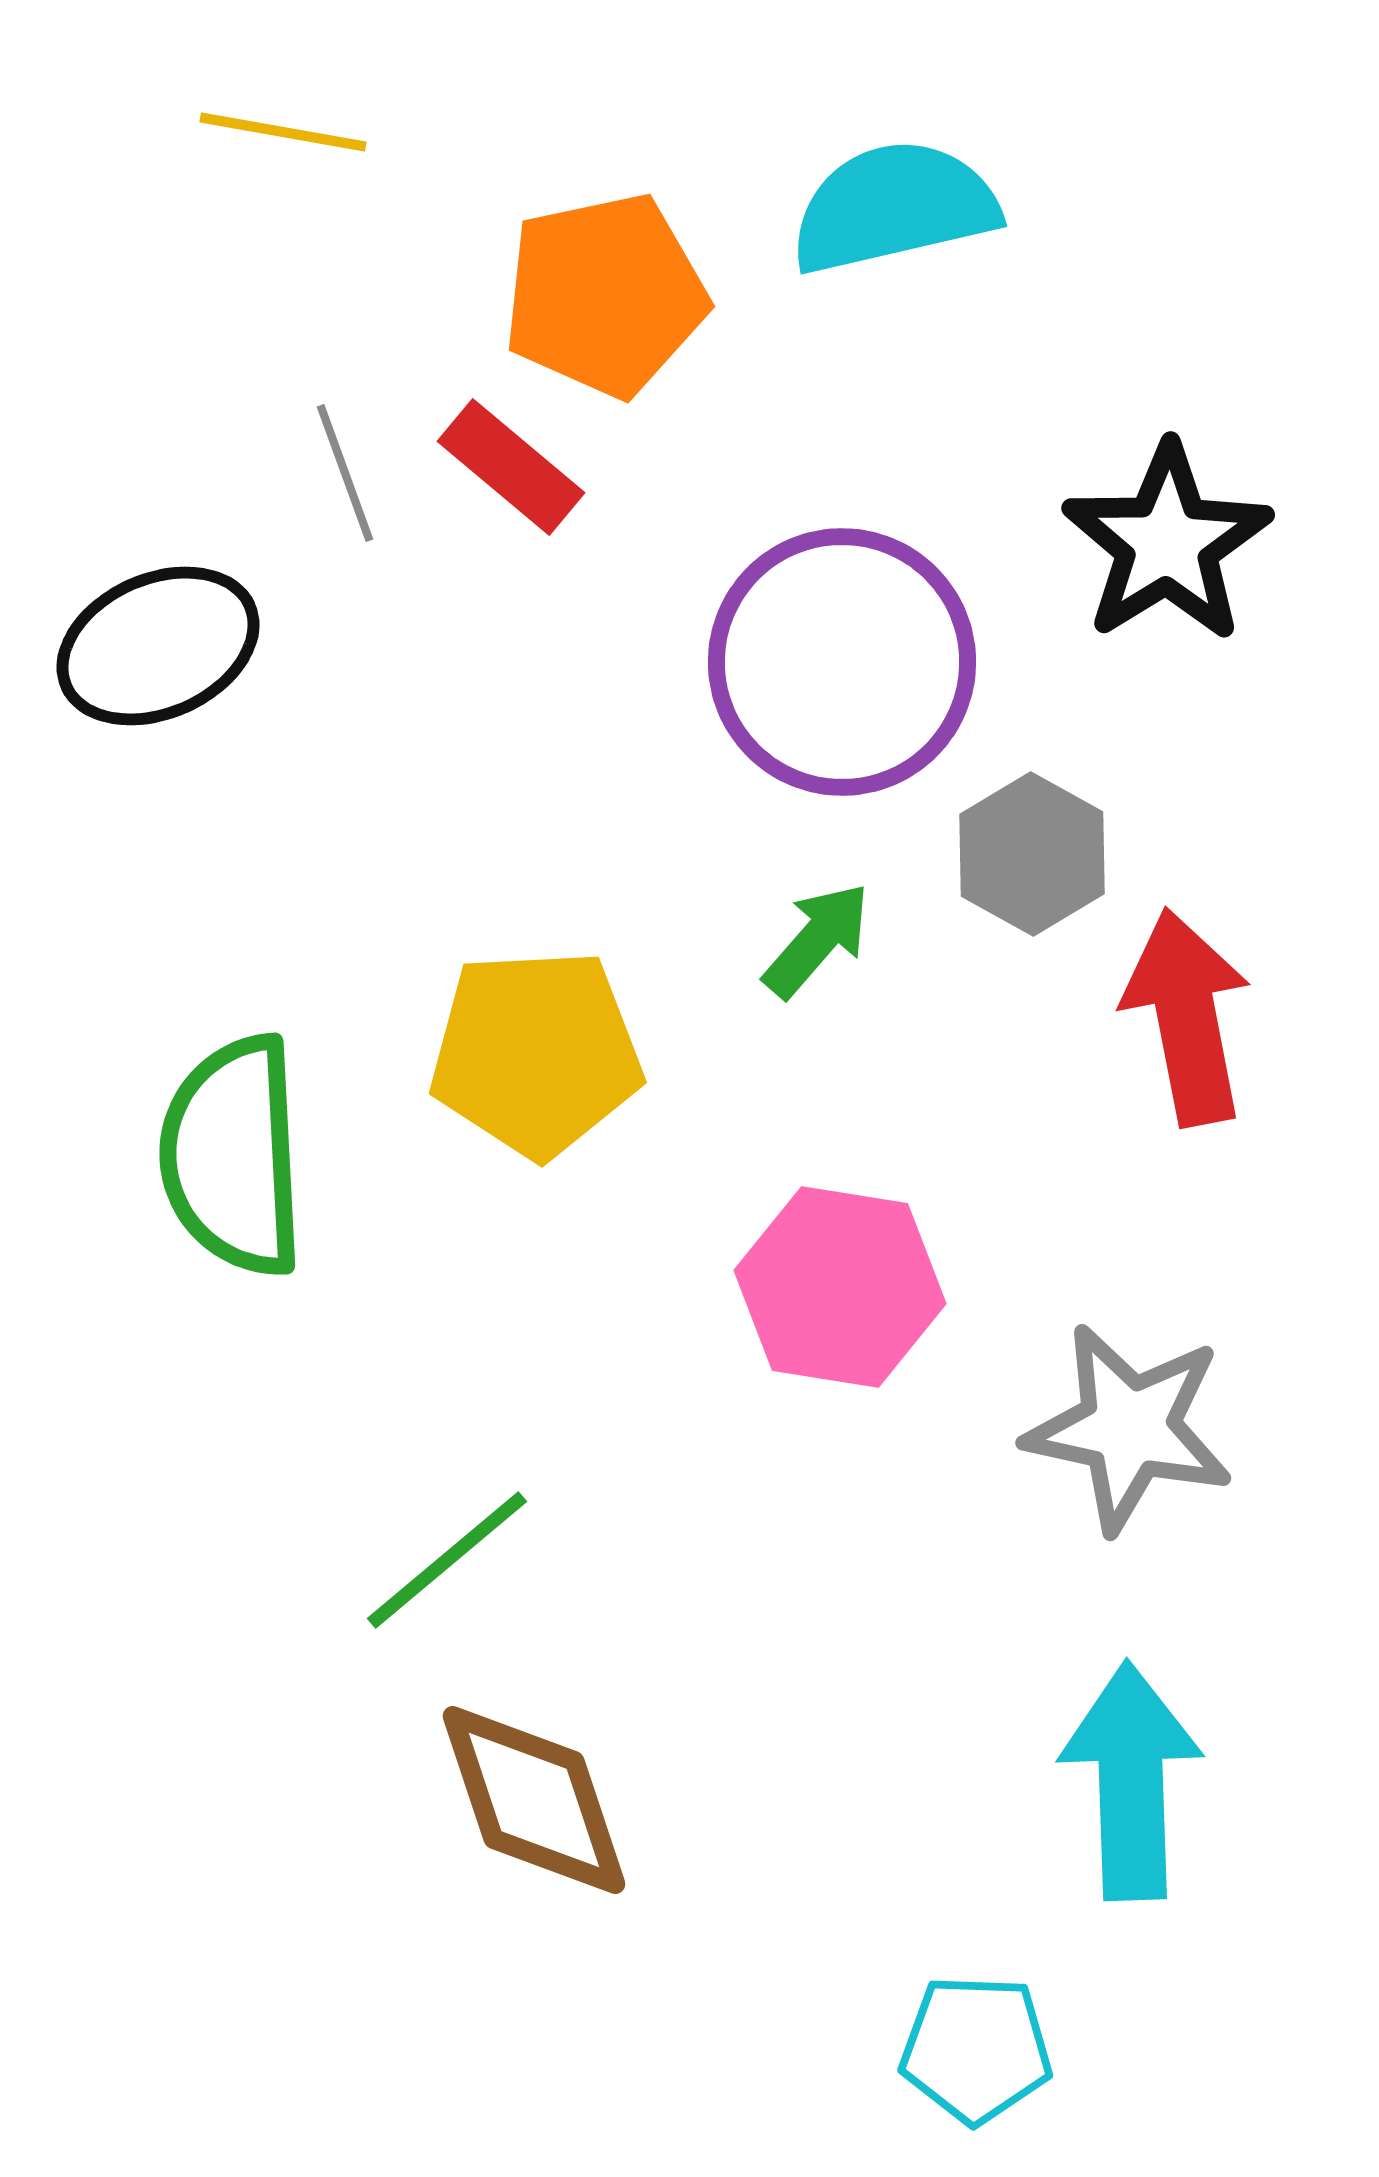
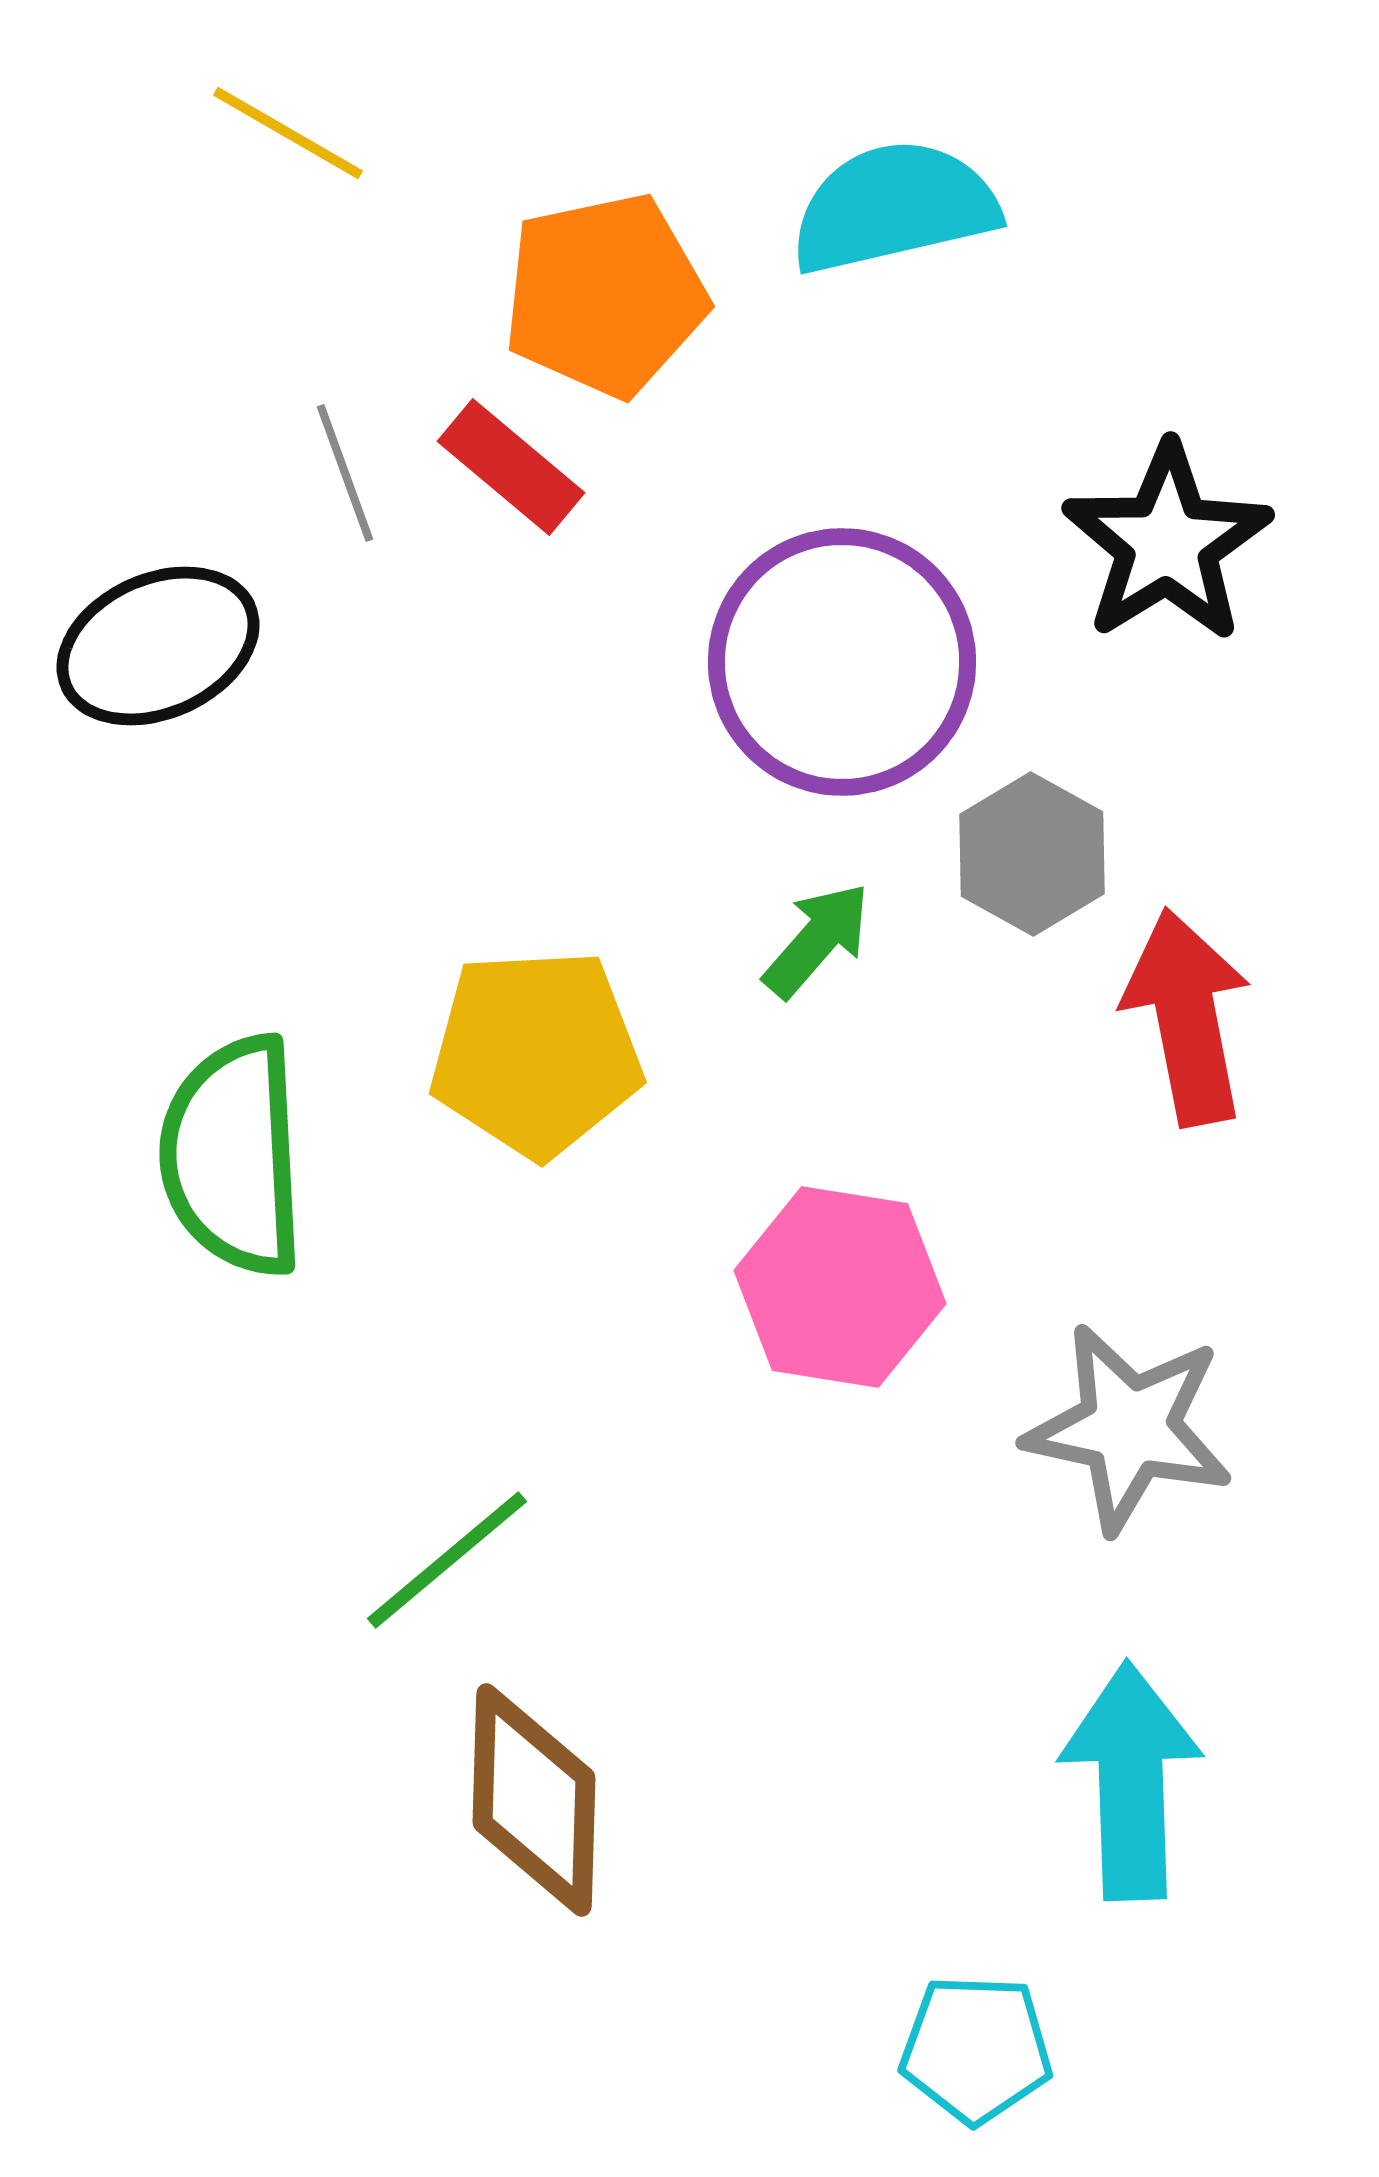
yellow line: moved 5 px right, 1 px down; rotated 20 degrees clockwise
brown diamond: rotated 20 degrees clockwise
